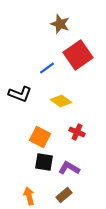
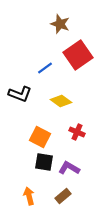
blue line: moved 2 px left
brown rectangle: moved 1 px left, 1 px down
